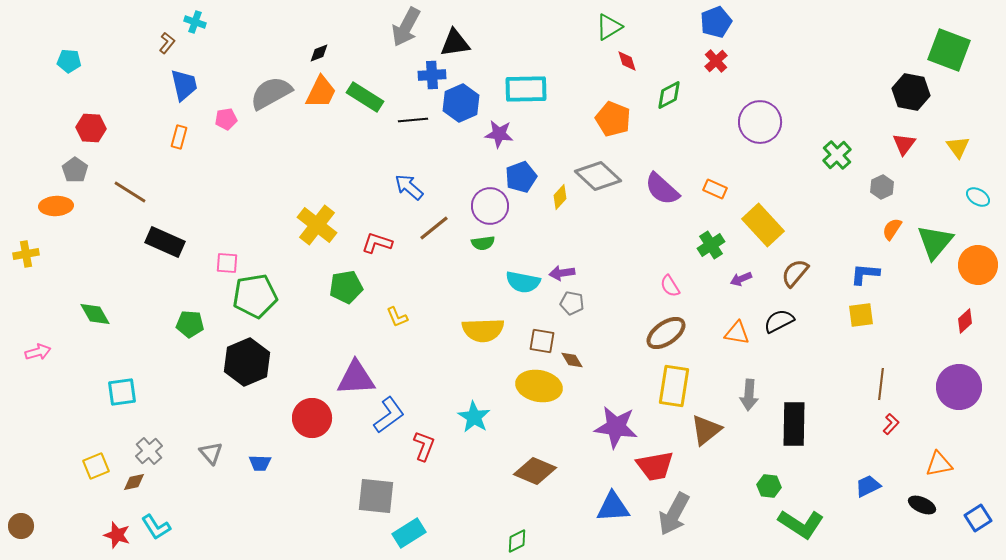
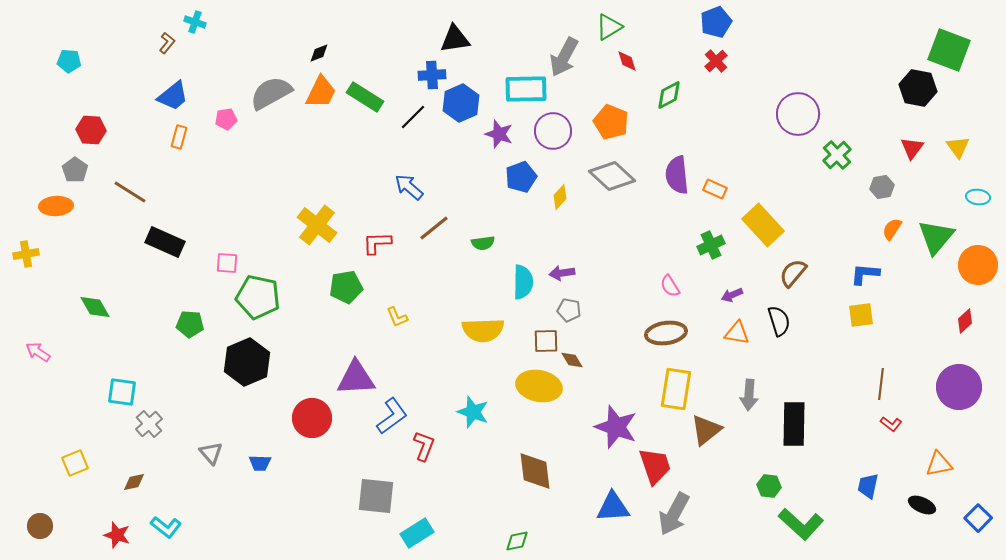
gray arrow at (406, 27): moved 158 px right, 30 px down
black triangle at (455, 43): moved 4 px up
blue trapezoid at (184, 85): moved 11 px left, 11 px down; rotated 64 degrees clockwise
black hexagon at (911, 92): moved 7 px right, 4 px up
orange pentagon at (613, 119): moved 2 px left, 3 px down
black line at (413, 120): moved 3 px up; rotated 40 degrees counterclockwise
purple circle at (760, 122): moved 38 px right, 8 px up
red hexagon at (91, 128): moved 2 px down
purple star at (499, 134): rotated 12 degrees clockwise
red triangle at (904, 144): moved 8 px right, 4 px down
gray diamond at (598, 176): moved 14 px right
gray hexagon at (882, 187): rotated 15 degrees clockwise
purple semicircle at (662, 189): moved 15 px right, 14 px up; rotated 42 degrees clockwise
cyan ellipse at (978, 197): rotated 25 degrees counterclockwise
purple circle at (490, 206): moved 63 px right, 75 px up
green triangle at (935, 242): moved 1 px right, 5 px up
red L-shape at (377, 243): rotated 20 degrees counterclockwise
green cross at (711, 245): rotated 8 degrees clockwise
brown semicircle at (795, 273): moved 2 px left
purple arrow at (741, 279): moved 9 px left, 16 px down
cyan semicircle at (523, 282): rotated 100 degrees counterclockwise
green pentagon at (255, 296): moved 3 px right, 1 px down; rotated 21 degrees clockwise
gray pentagon at (572, 303): moved 3 px left, 7 px down
green diamond at (95, 314): moved 7 px up
black semicircle at (779, 321): rotated 100 degrees clockwise
brown ellipse at (666, 333): rotated 27 degrees clockwise
brown square at (542, 341): moved 4 px right; rotated 12 degrees counterclockwise
pink arrow at (38, 352): rotated 130 degrees counterclockwise
yellow rectangle at (674, 386): moved 2 px right, 3 px down
cyan square at (122, 392): rotated 16 degrees clockwise
blue L-shape at (389, 415): moved 3 px right, 1 px down
cyan star at (474, 417): moved 1 px left, 5 px up; rotated 12 degrees counterclockwise
red L-shape at (891, 424): rotated 85 degrees clockwise
purple star at (616, 427): rotated 12 degrees clockwise
gray cross at (149, 451): moved 27 px up
yellow square at (96, 466): moved 21 px left, 3 px up
red trapezoid at (655, 466): rotated 99 degrees counterclockwise
brown diamond at (535, 471): rotated 60 degrees clockwise
blue trapezoid at (868, 486): rotated 52 degrees counterclockwise
blue square at (978, 518): rotated 12 degrees counterclockwise
green L-shape at (801, 524): rotated 9 degrees clockwise
brown circle at (21, 526): moved 19 px right
cyan L-shape at (156, 527): moved 10 px right; rotated 20 degrees counterclockwise
cyan rectangle at (409, 533): moved 8 px right
green diamond at (517, 541): rotated 15 degrees clockwise
